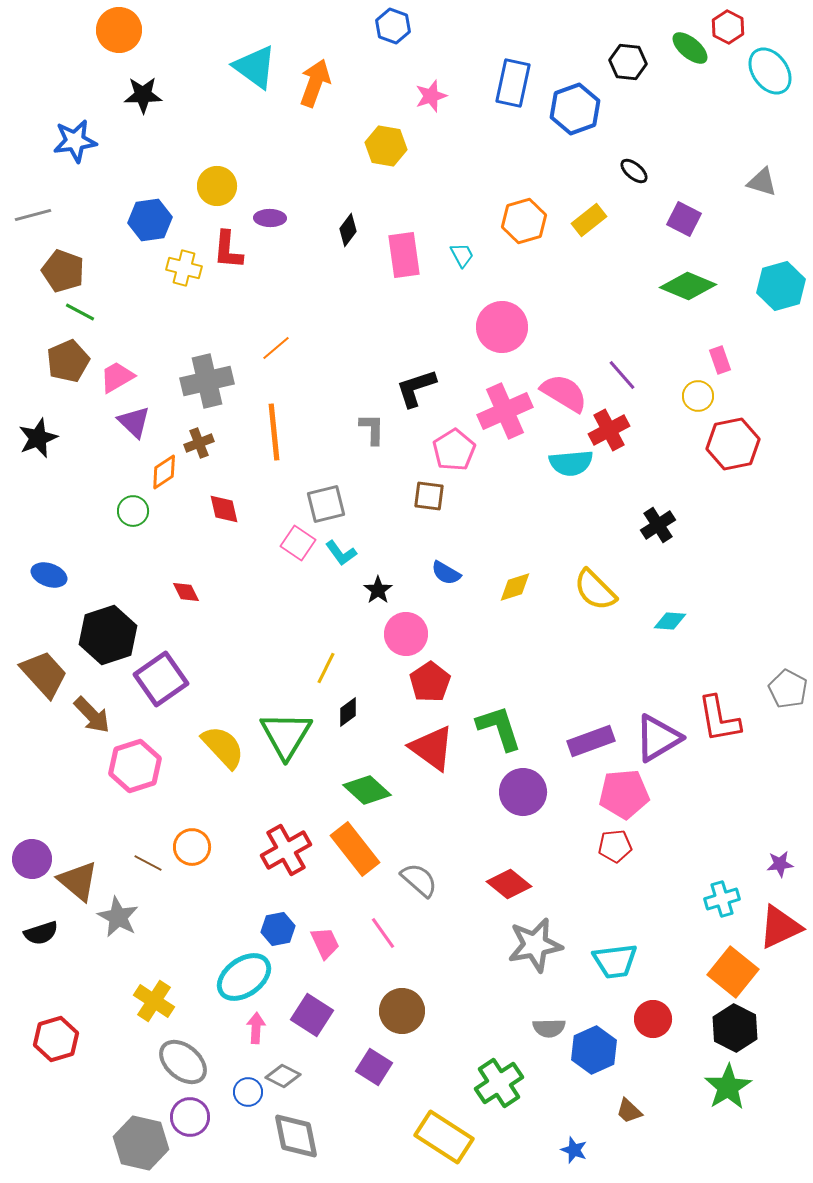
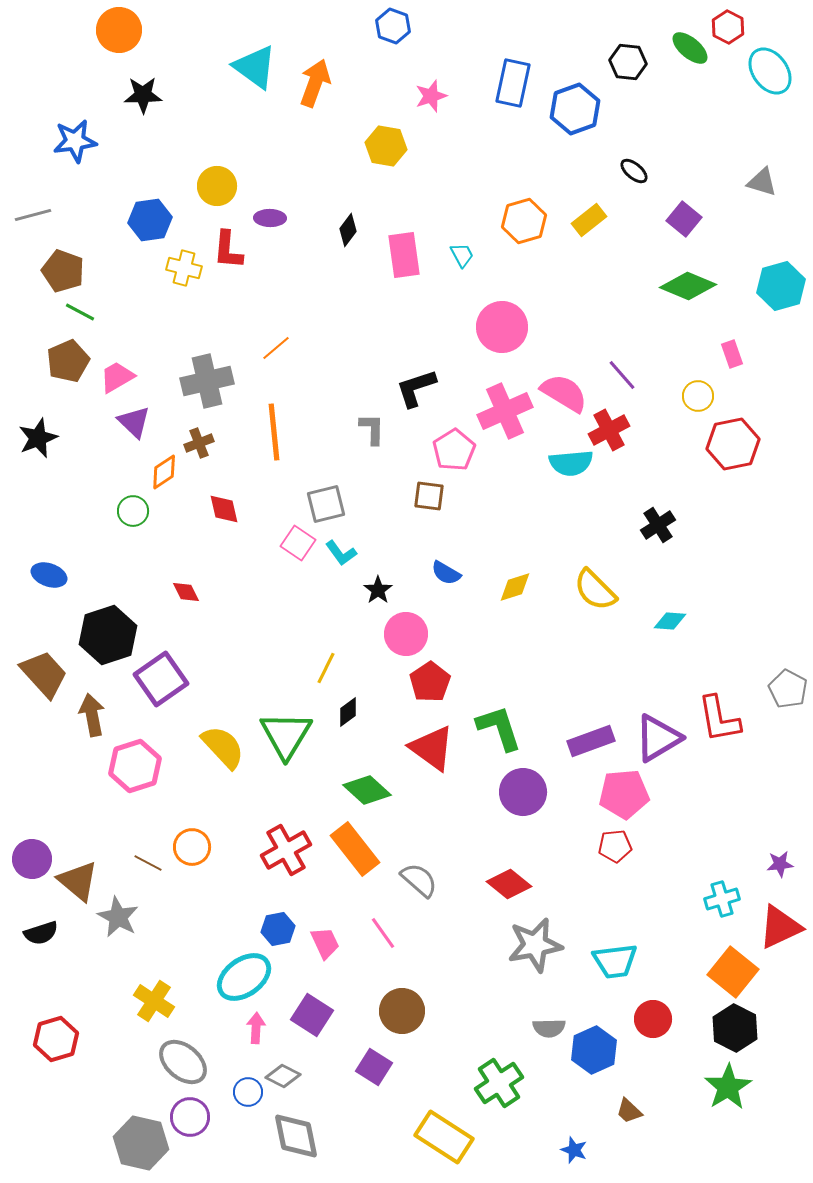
purple square at (684, 219): rotated 12 degrees clockwise
pink rectangle at (720, 360): moved 12 px right, 6 px up
brown arrow at (92, 715): rotated 147 degrees counterclockwise
